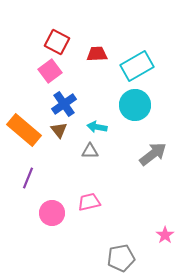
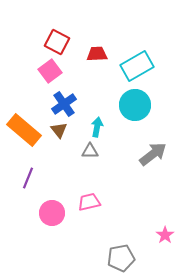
cyan arrow: rotated 90 degrees clockwise
